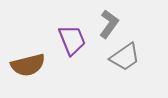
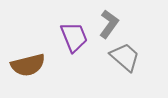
purple trapezoid: moved 2 px right, 3 px up
gray trapezoid: rotated 104 degrees counterclockwise
